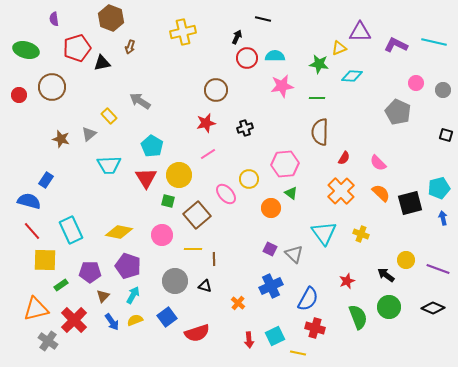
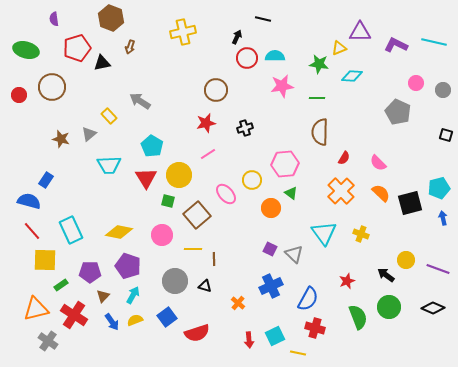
yellow circle at (249, 179): moved 3 px right, 1 px down
red cross at (74, 320): moved 5 px up; rotated 12 degrees counterclockwise
